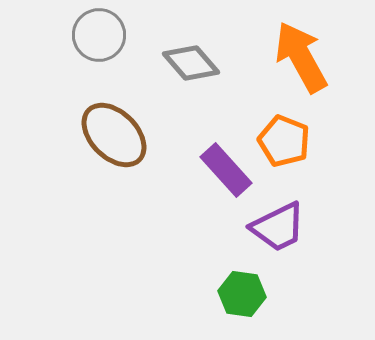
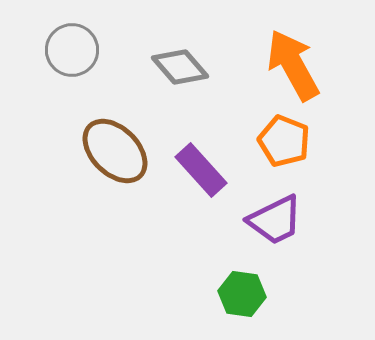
gray circle: moved 27 px left, 15 px down
orange arrow: moved 8 px left, 8 px down
gray diamond: moved 11 px left, 4 px down
brown ellipse: moved 1 px right, 16 px down
purple rectangle: moved 25 px left
purple trapezoid: moved 3 px left, 7 px up
